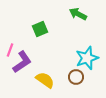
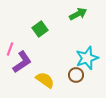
green arrow: rotated 126 degrees clockwise
green square: rotated 14 degrees counterclockwise
pink line: moved 1 px up
brown circle: moved 2 px up
